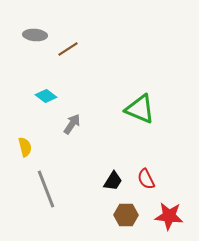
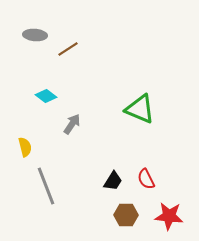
gray line: moved 3 px up
